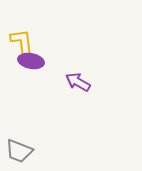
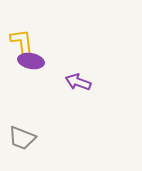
purple arrow: rotated 10 degrees counterclockwise
gray trapezoid: moved 3 px right, 13 px up
